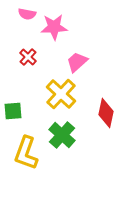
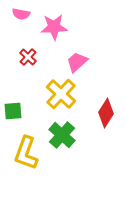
pink semicircle: moved 6 px left
red diamond: rotated 20 degrees clockwise
